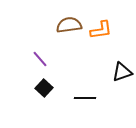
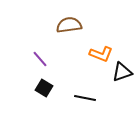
orange L-shape: moved 24 px down; rotated 30 degrees clockwise
black square: rotated 12 degrees counterclockwise
black line: rotated 10 degrees clockwise
